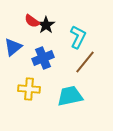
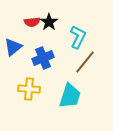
red semicircle: moved 1 px down; rotated 42 degrees counterclockwise
black star: moved 3 px right, 3 px up
cyan trapezoid: rotated 120 degrees clockwise
